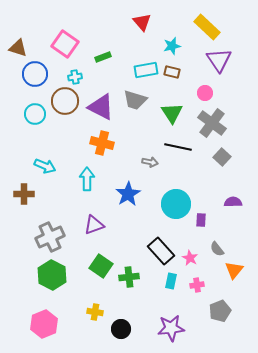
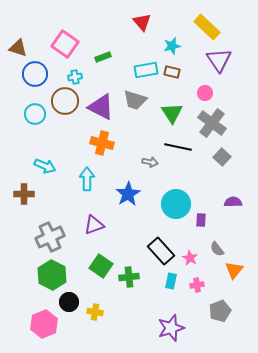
purple star at (171, 328): rotated 12 degrees counterclockwise
black circle at (121, 329): moved 52 px left, 27 px up
